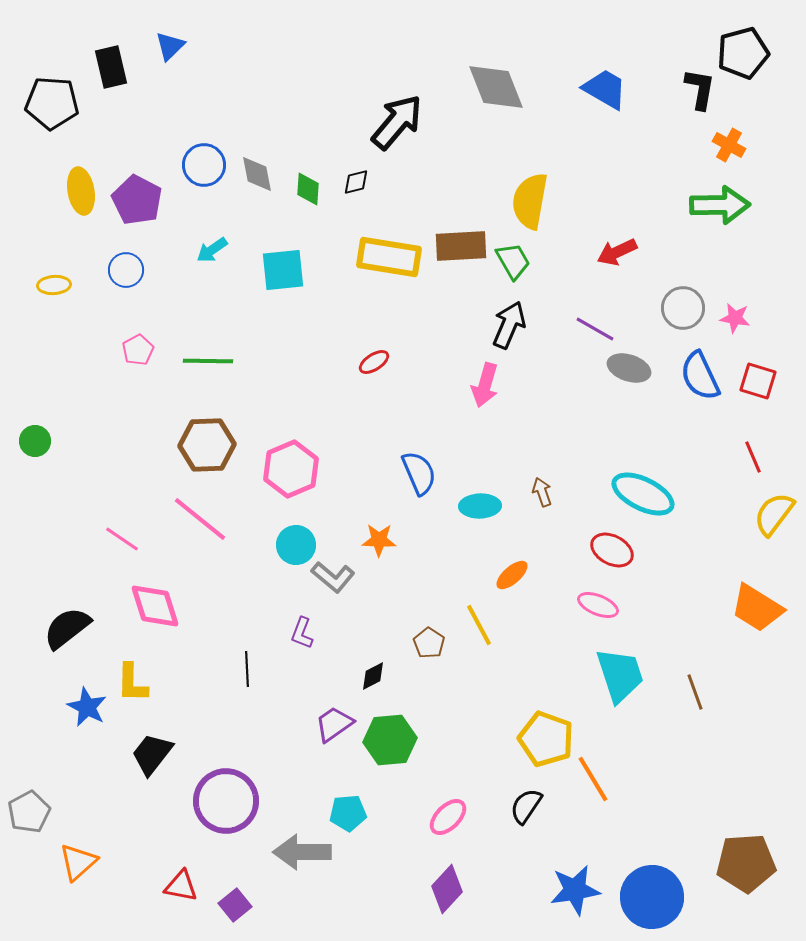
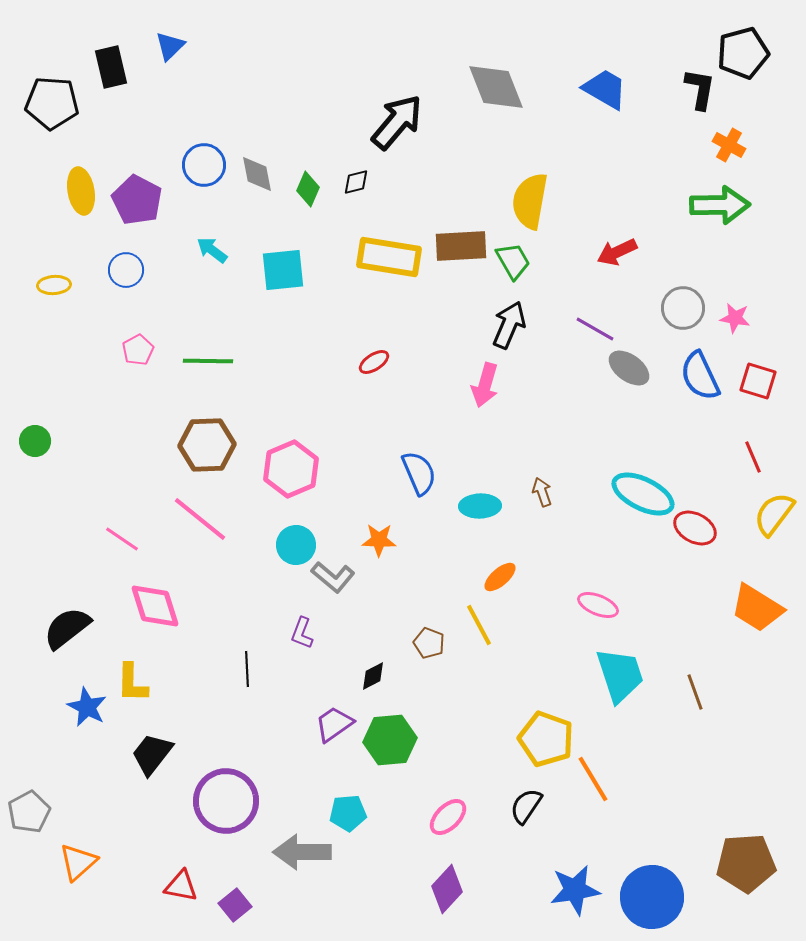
green diamond at (308, 189): rotated 20 degrees clockwise
cyan arrow at (212, 250): rotated 72 degrees clockwise
gray ellipse at (629, 368): rotated 18 degrees clockwise
red ellipse at (612, 550): moved 83 px right, 22 px up
orange ellipse at (512, 575): moved 12 px left, 2 px down
brown pentagon at (429, 643): rotated 12 degrees counterclockwise
